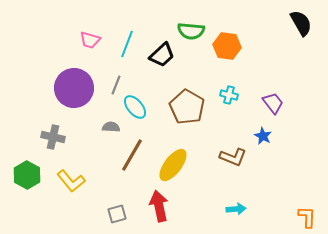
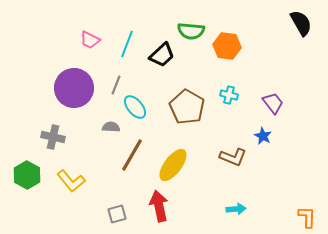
pink trapezoid: rotated 10 degrees clockwise
